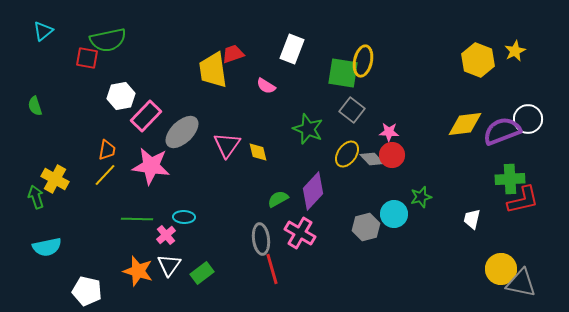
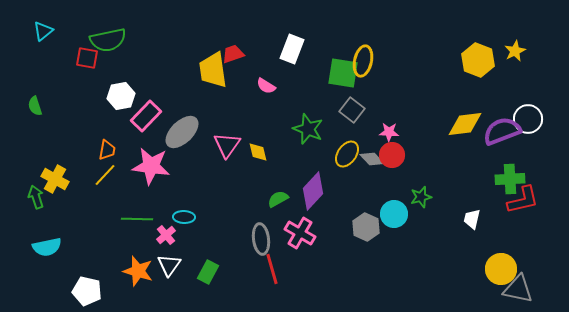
gray hexagon at (366, 227): rotated 20 degrees counterclockwise
green rectangle at (202, 273): moved 6 px right, 1 px up; rotated 25 degrees counterclockwise
gray triangle at (521, 283): moved 3 px left, 6 px down
